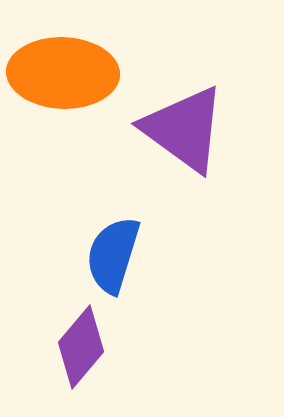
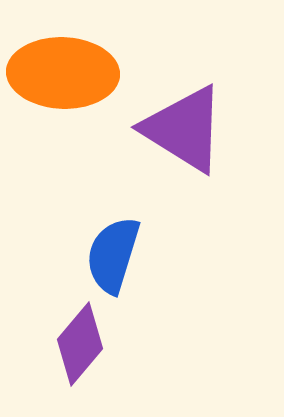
purple triangle: rotated 4 degrees counterclockwise
purple diamond: moved 1 px left, 3 px up
